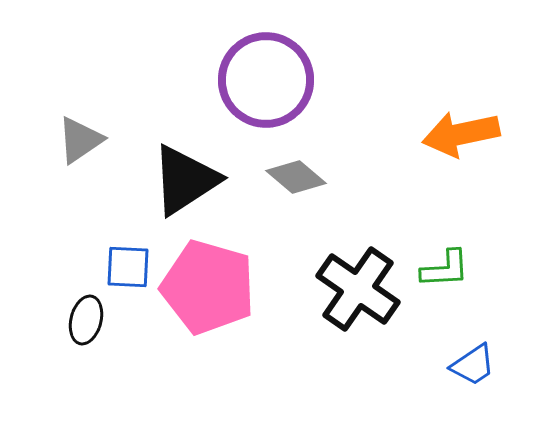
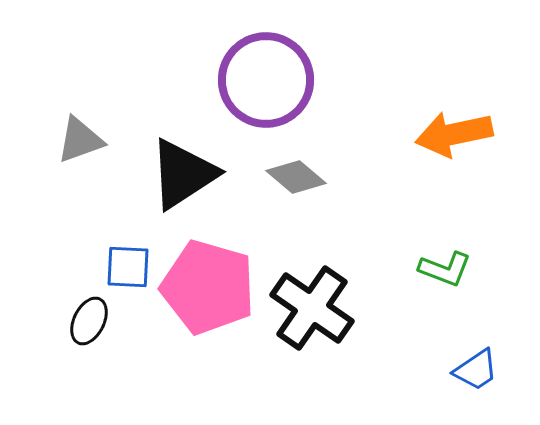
orange arrow: moved 7 px left
gray triangle: rotated 14 degrees clockwise
black triangle: moved 2 px left, 6 px up
green L-shape: rotated 24 degrees clockwise
black cross: moved 46 px left, 19 px down
black ellipse: moved 3 px right, 1 px down; rotated 12 degrees clockwise
blue trapezoid: moved 3 px right, 5 px down
